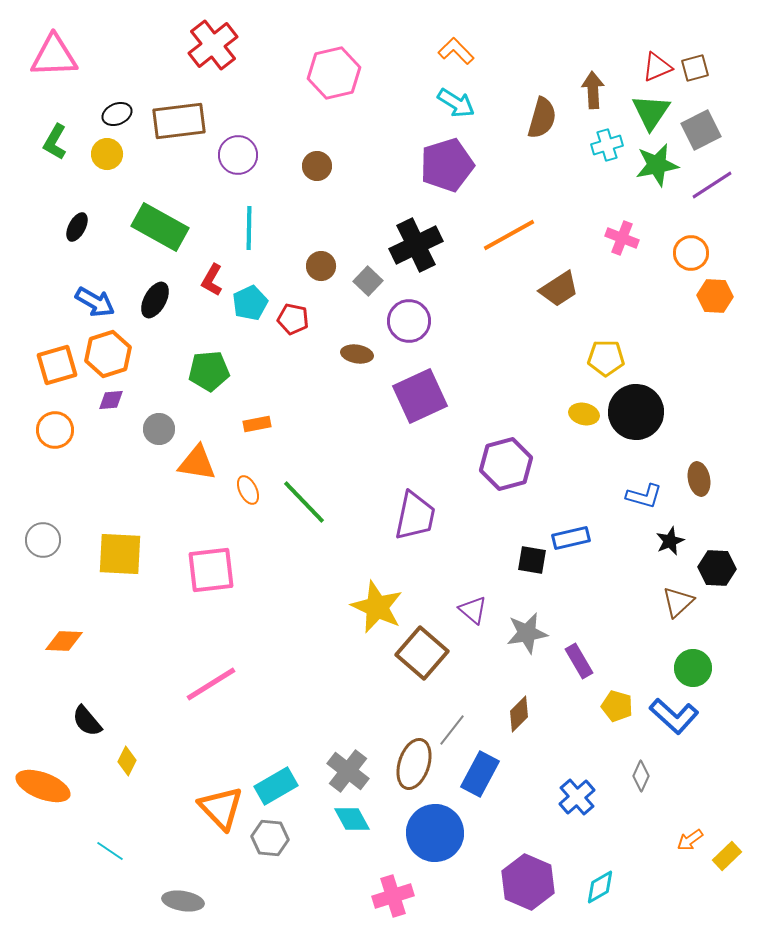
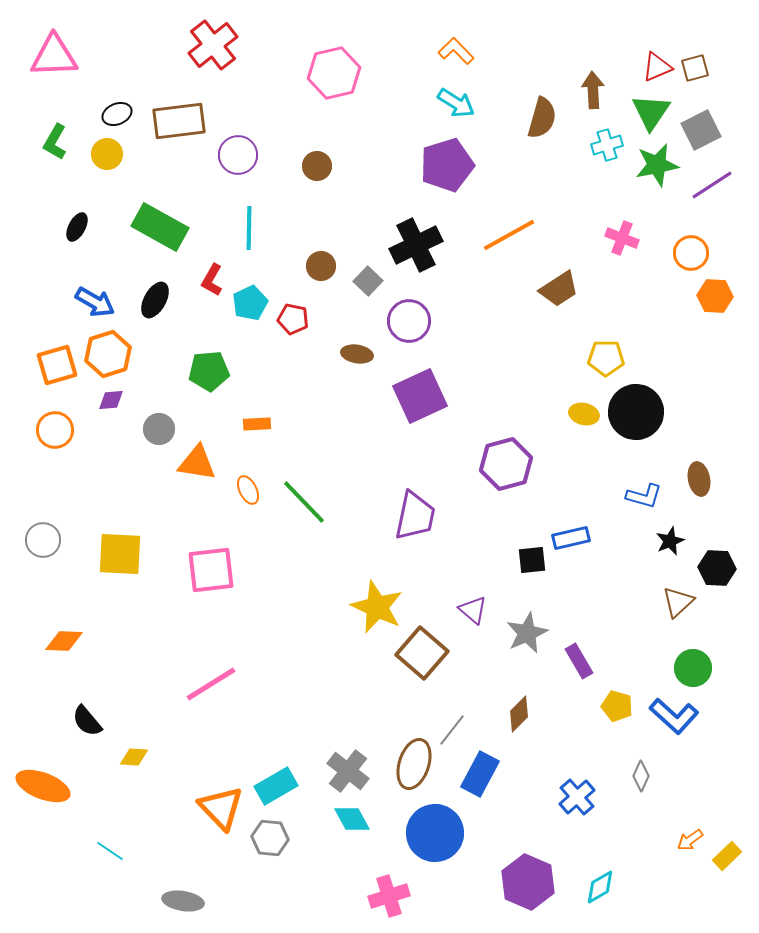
orange rectangle at (257, 424): rotated 8 degrees clockwise
black square at (532, 560): rotated 16 degrees counterclockwise
gray star at (527, 633): rotated 15 degrees counterclockwise
yellow diamond at (127, 761): moved 7 px right, 4 px up; rotated 68 degrees clockwise
pink cross at (393, 896): moved 4 px left
